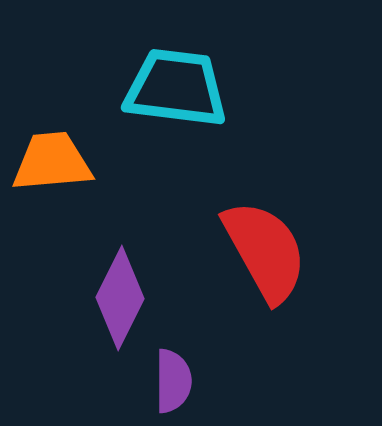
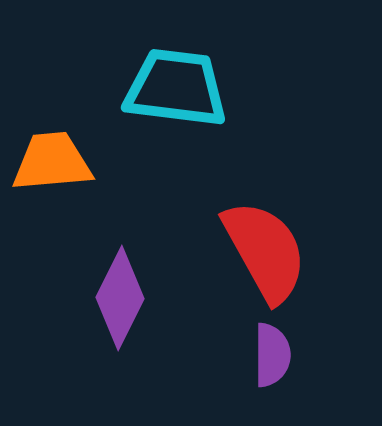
purple semicircle: moved 99 px right, 26 px up
